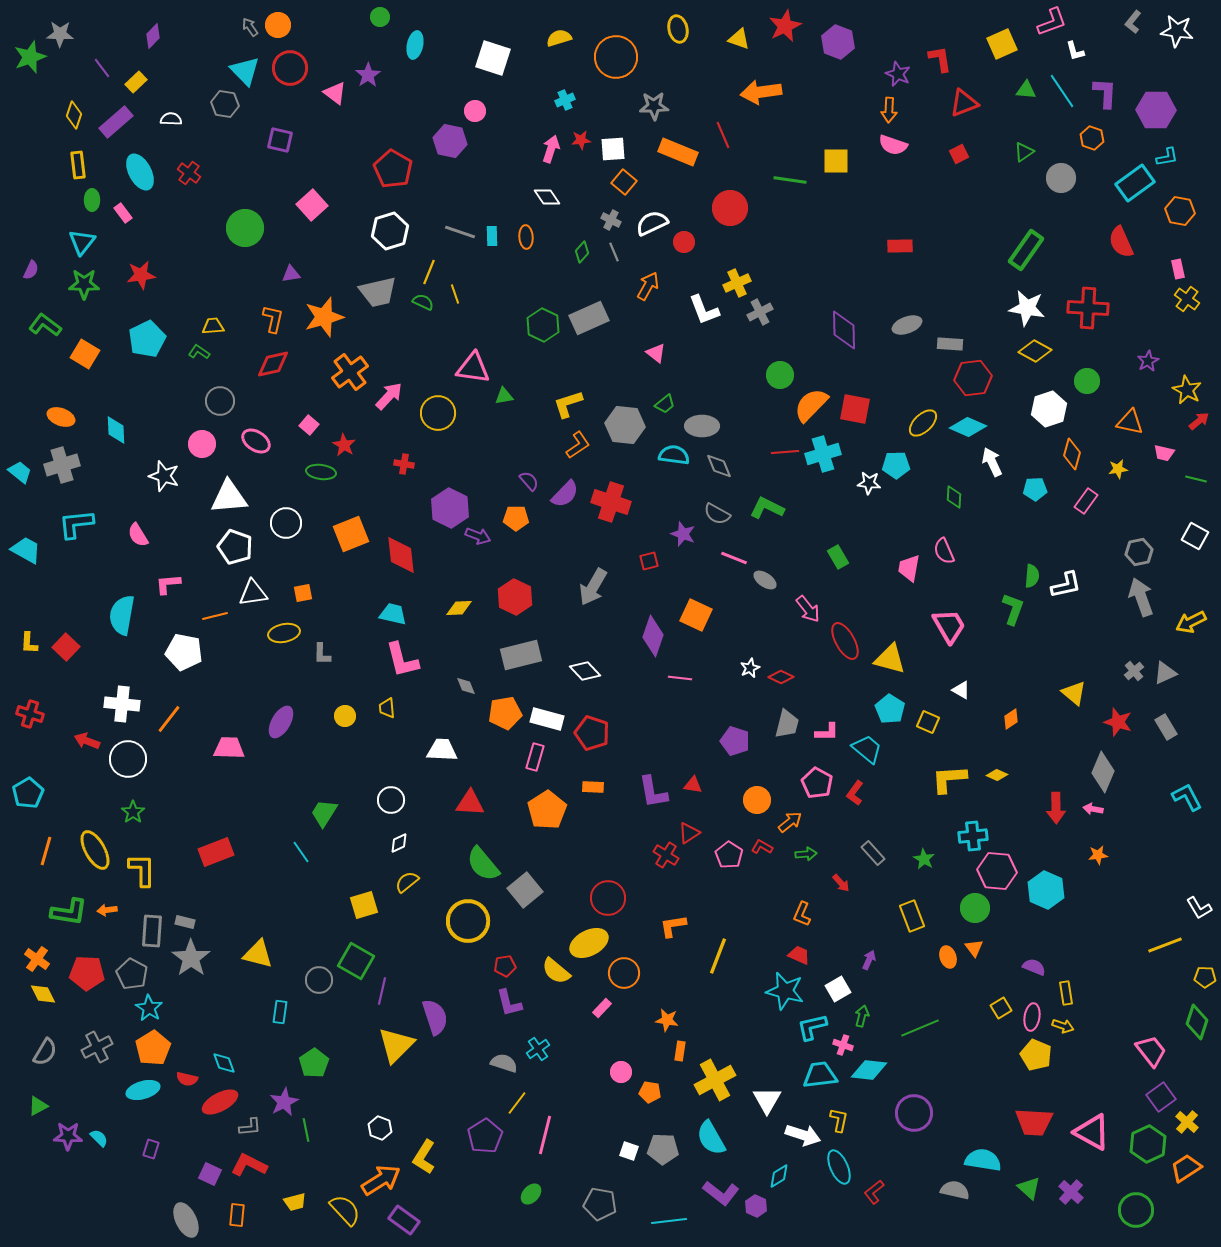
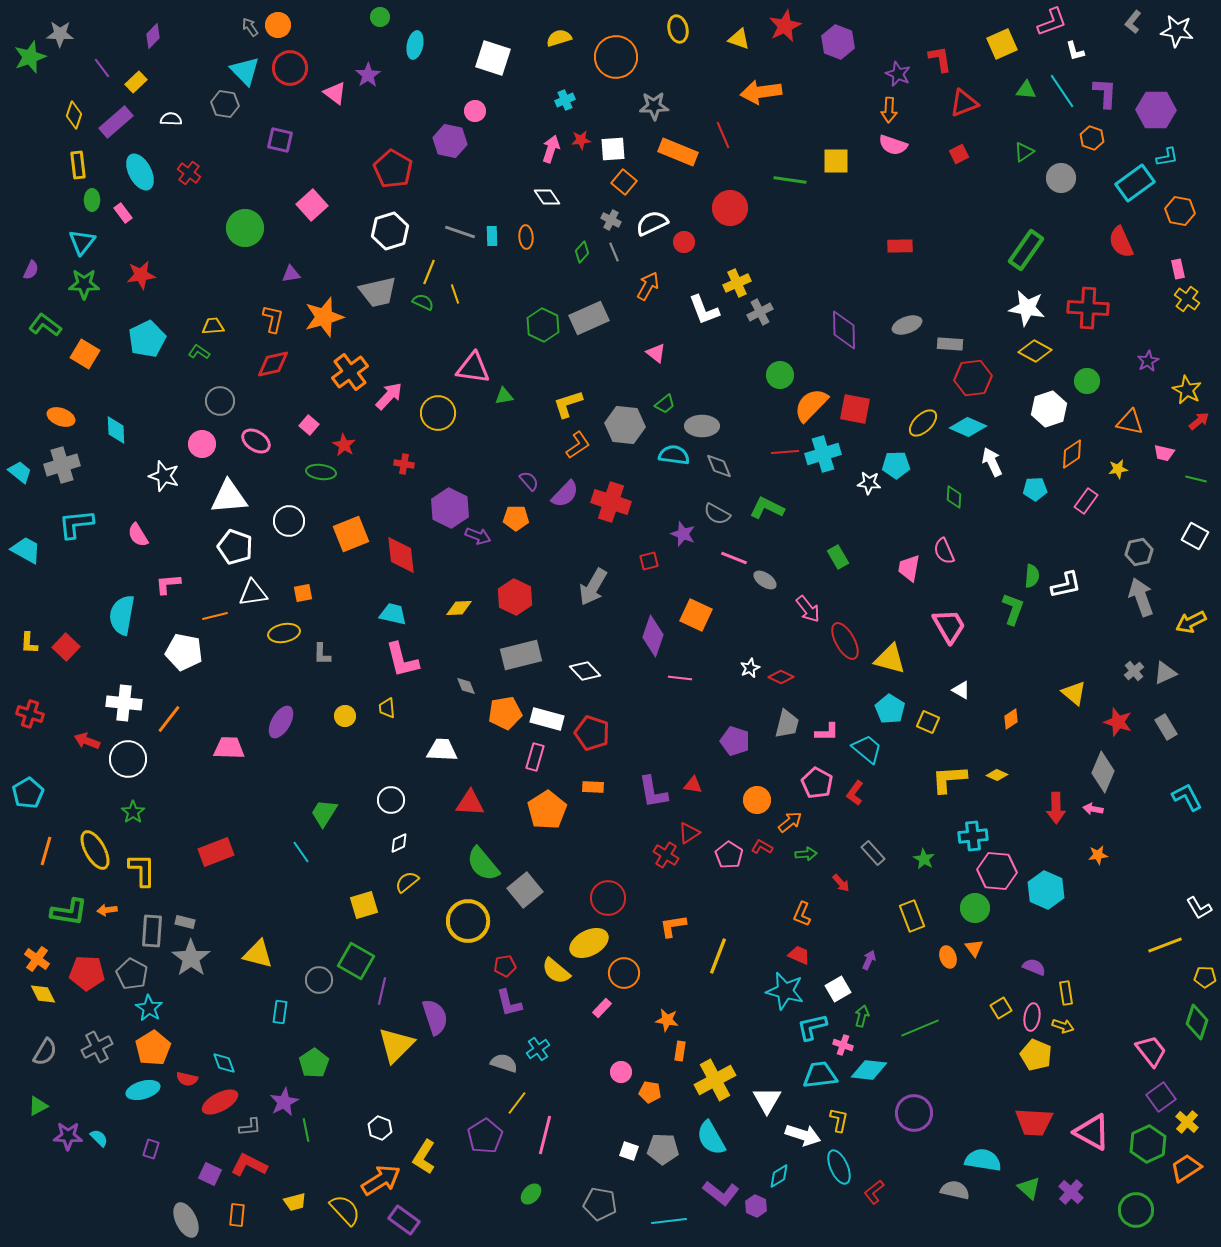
orange diamond at (1072, 454): rotated 40 degrees clockwise
white circle at (286, 523): moved 3 px right, 2 px up
white cross at (122, 704): moved 2 px right, 1 px up
